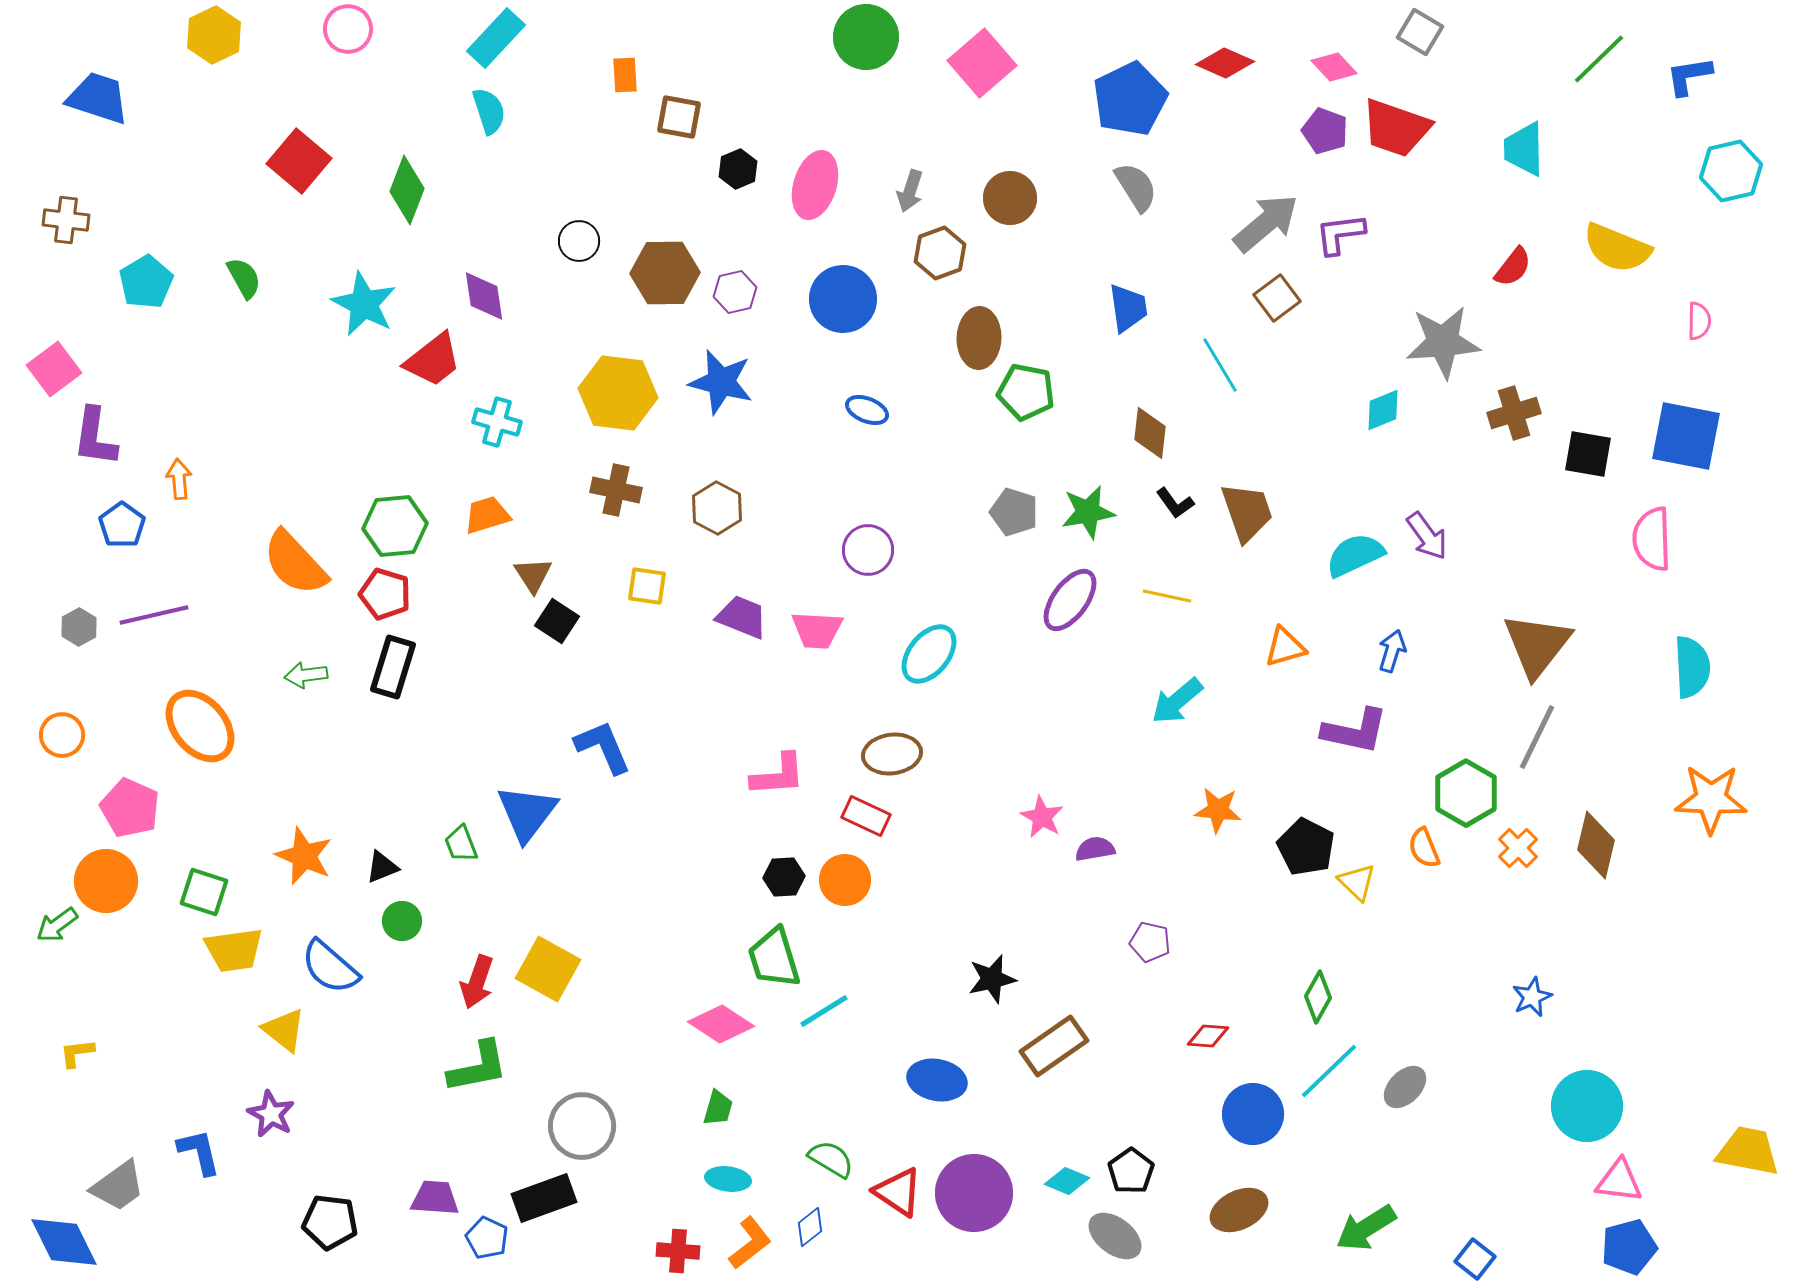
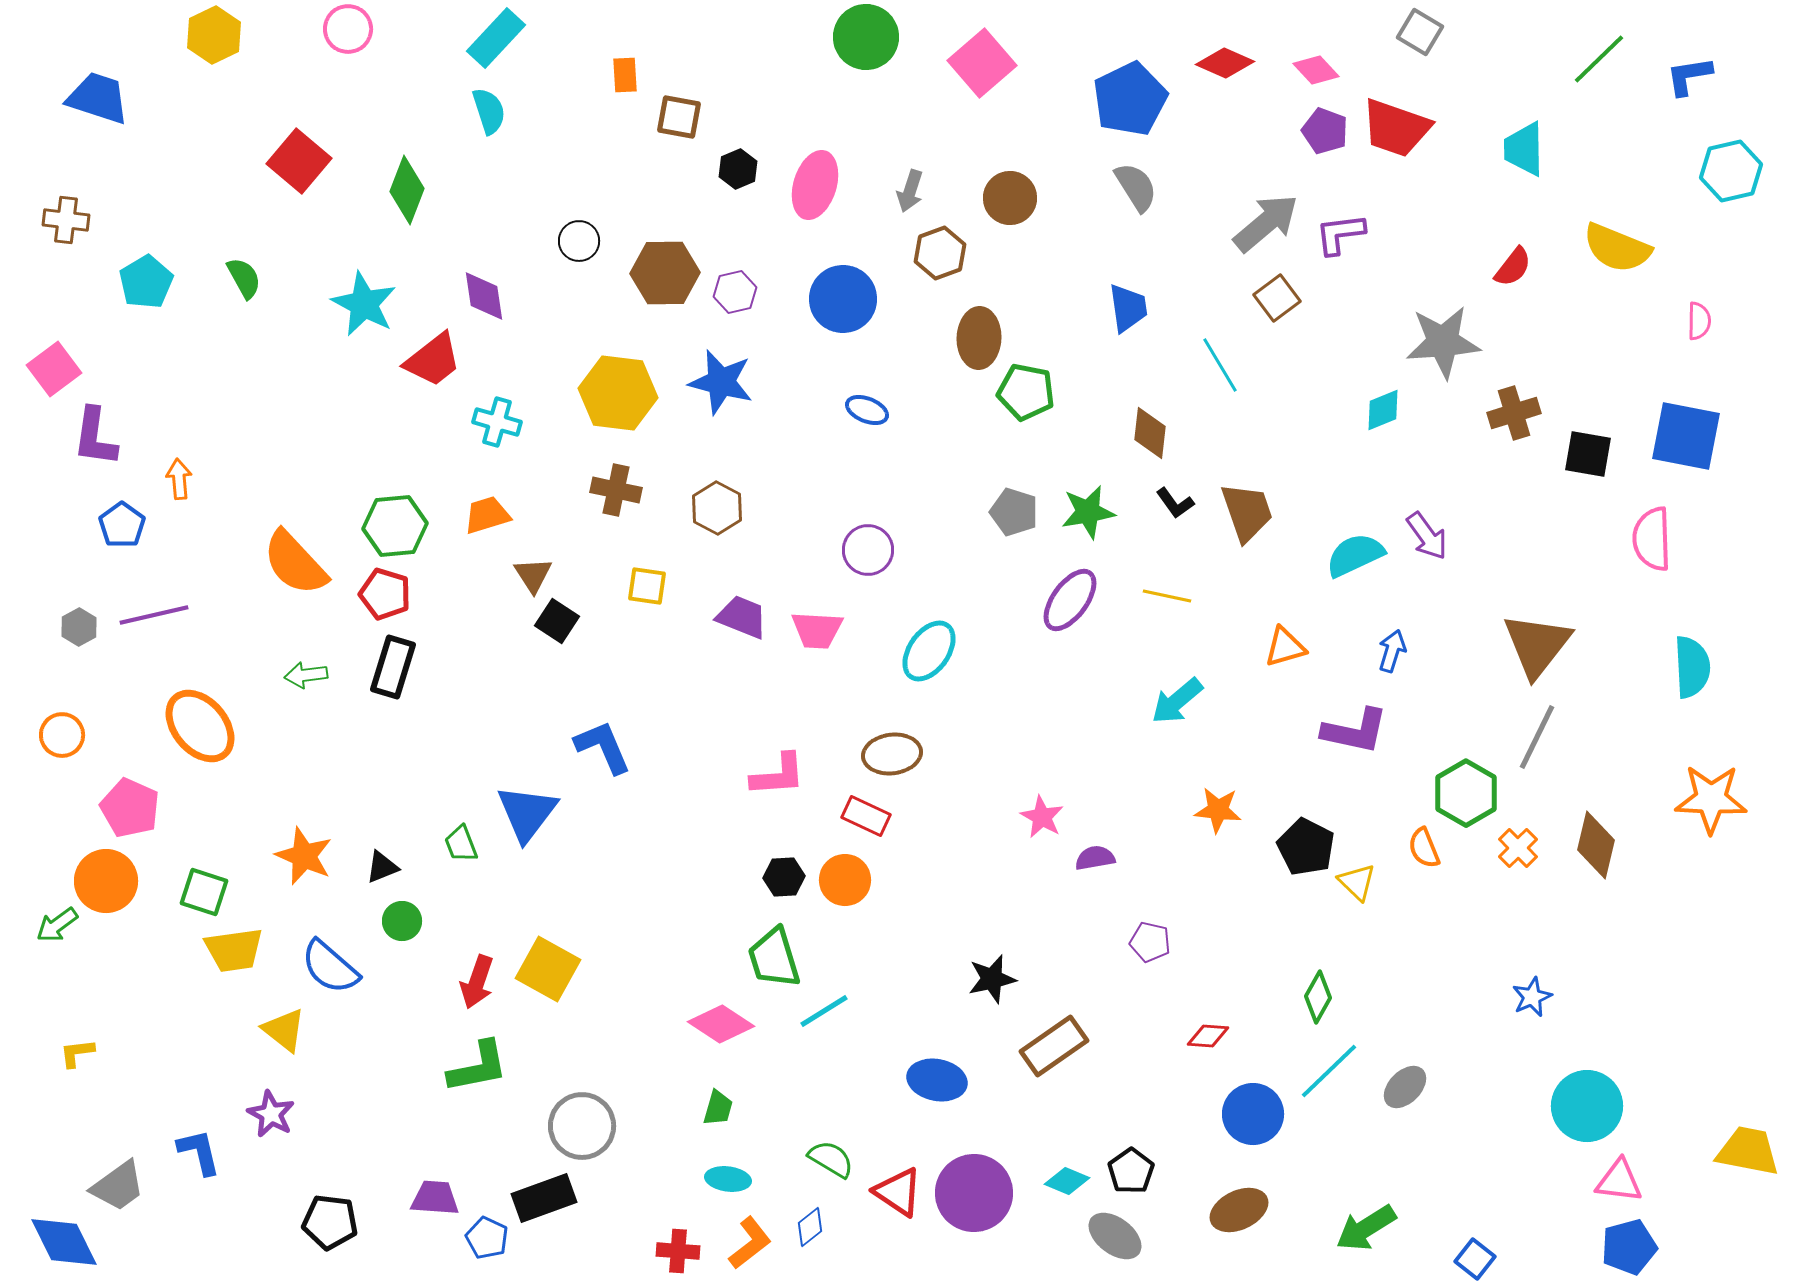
pink diamond at (1334, 67): moved 18 px left, 3 px down
cyan ellipse at (929, 654): moved 3 px up; rotated 4 degrees counterclockwise
purple semicircle at (1095, 849): moved 9 px down
